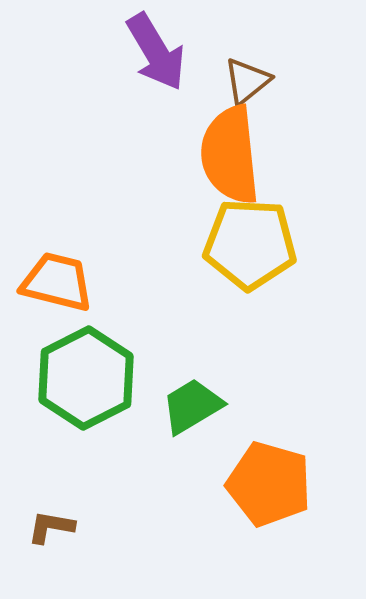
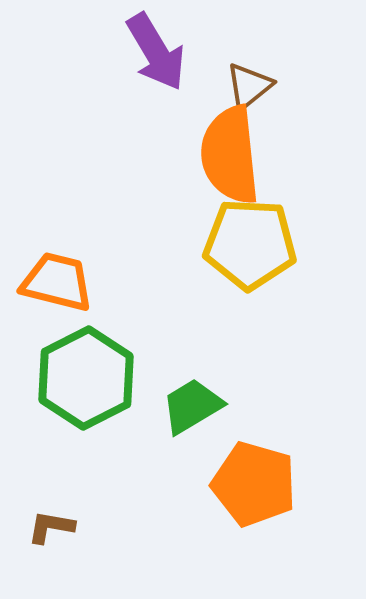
brown triangle: moved 2 px right, 5 px down
orange pentagon: moved 15 px left
